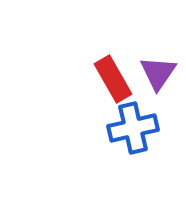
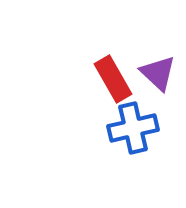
purple triangle: rotated 21 degrees counterclockwise
